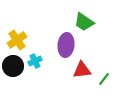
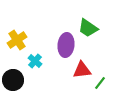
green trapezoid: moved 4 px right, 6 px down
cyan cross: rotated 24 degrees counterclockwise
black circle: moved 14 px down
green line: moved 4 px left, 4 px down
